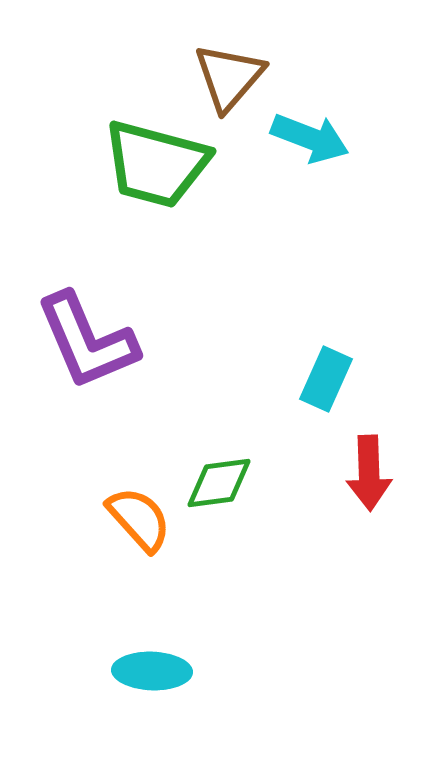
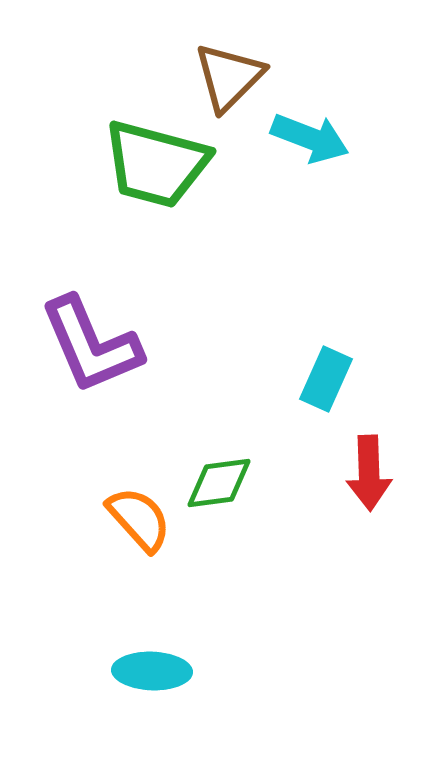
brown triangle: rotated 4 degrees clockwise
purple L-shape: moved 4 px right, 4 px down
